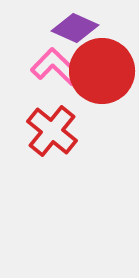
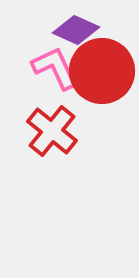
purple diamond: moved 1 px right, 2 px down
pink L-shape: moved 1 px left, 1 px down; rotated 21 degrees clockwise
